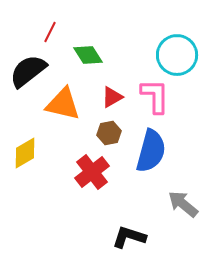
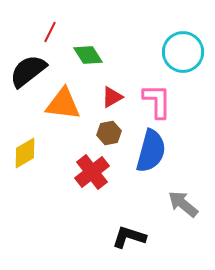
cyan circle: moved 6 px right, 3 px up
pink L-shape: moved 2 px right, 5 px down
orange triangle: rotated 6 degrees counterclockwise
